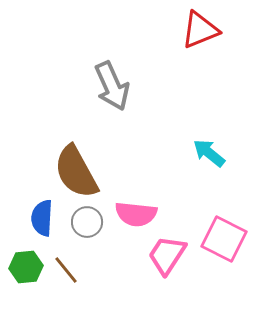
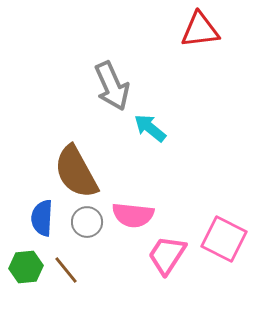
red triangle: rotated 15 degrees clockwise
cyan arrow: moved 59 px left, 25 px up
pink semicircle: moved 3 px left, 1 px down
